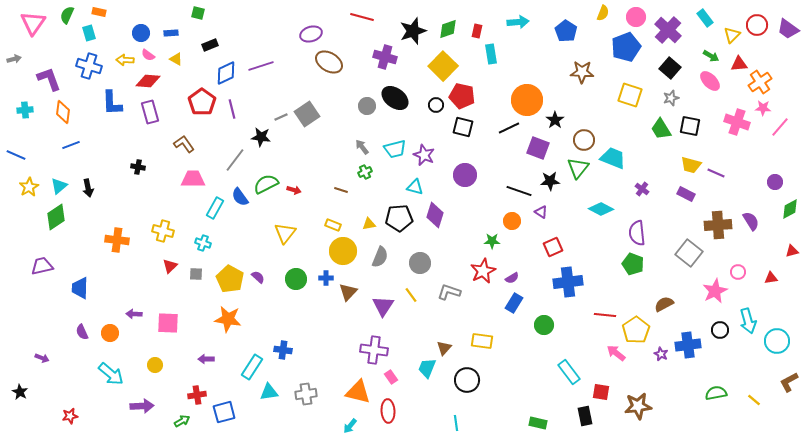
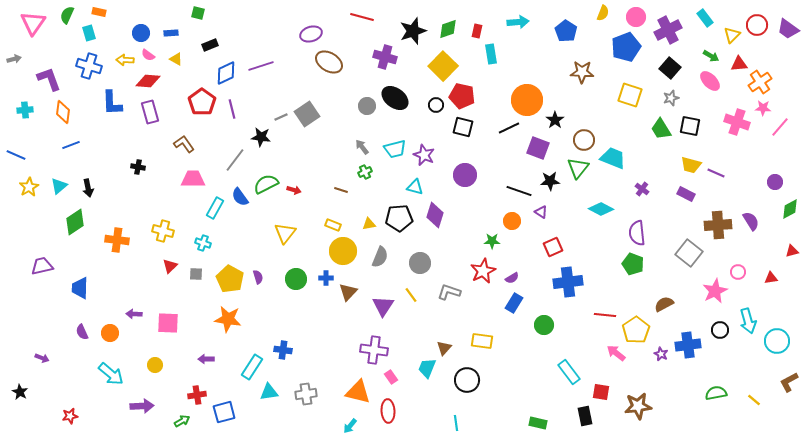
purple cross at (668, 30): rotated 20 degrees clockwise
green diamond at (56, 217): moved 19 px right, 5 px down
purple semicircle at (258, 277): rotated 32 degrees clockwise
